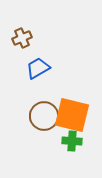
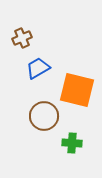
orange square: moved 5 px right, 25 px up
green cross: moved 2 px down
